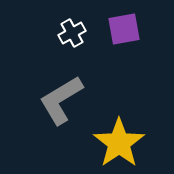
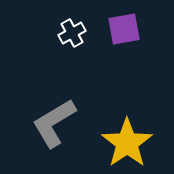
gray L-shape: moved 7 px left, 23 px down
yellow star: moved 8 px right
